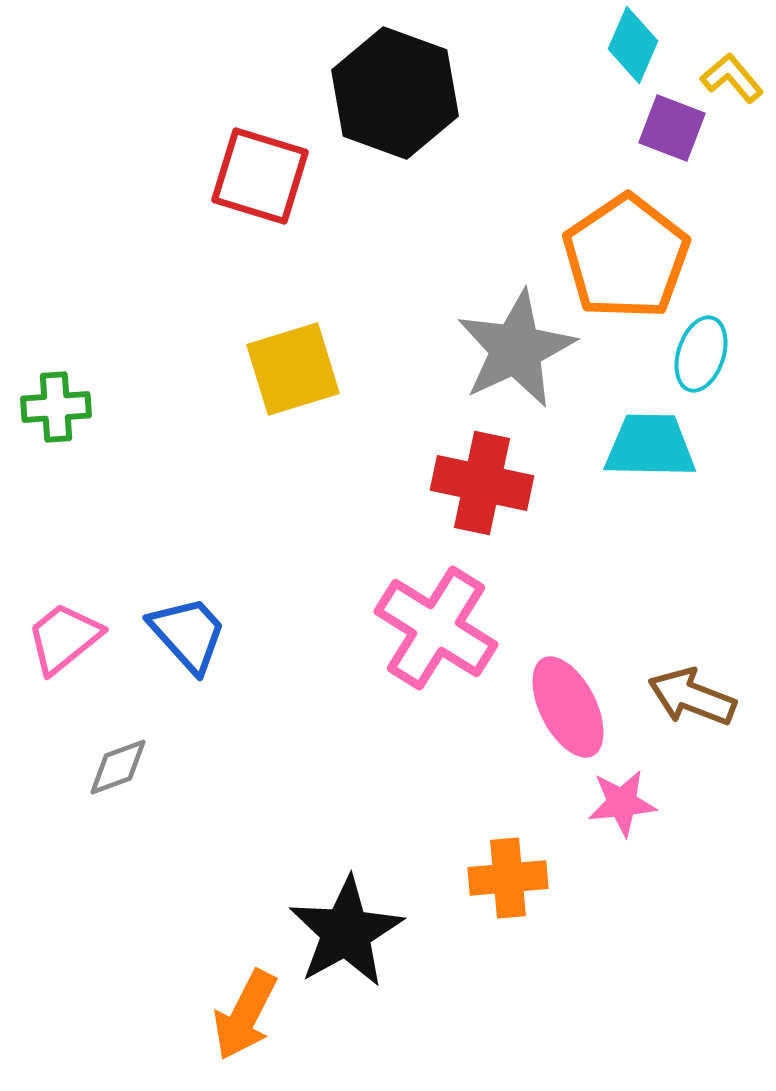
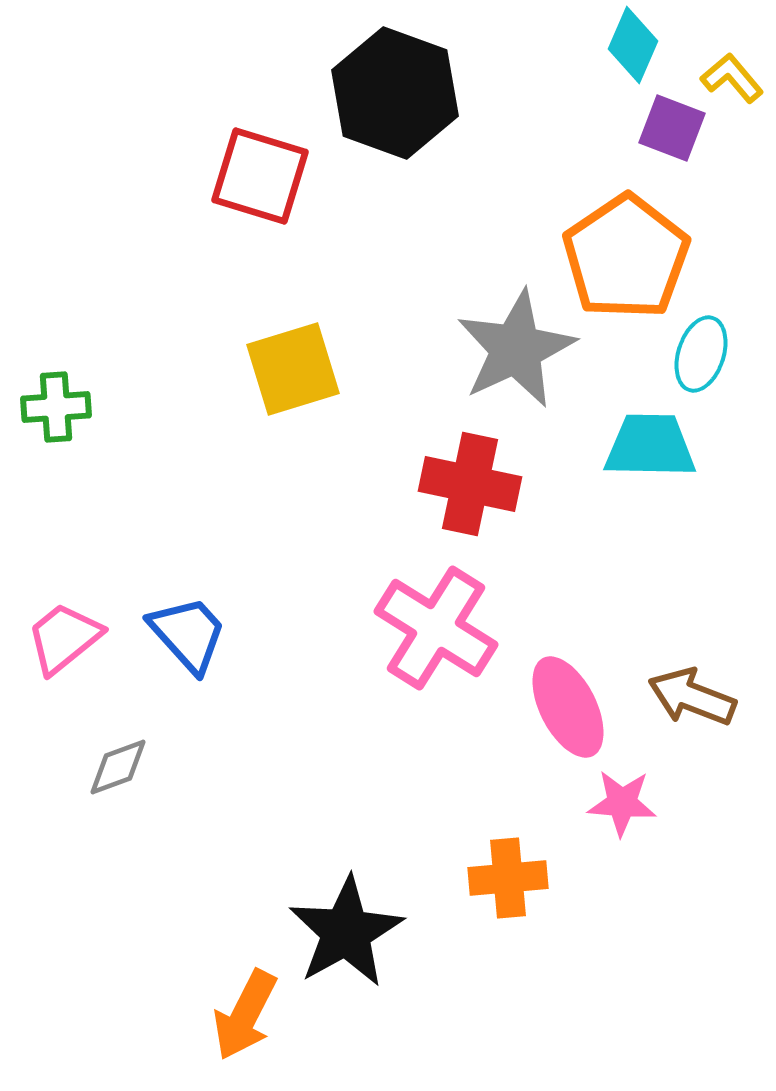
red cross: moved 12 px left, 1 px down
pink star: rotated 10 degrees clockwise
